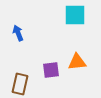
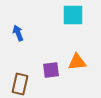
cyan square: moved 2 px left
